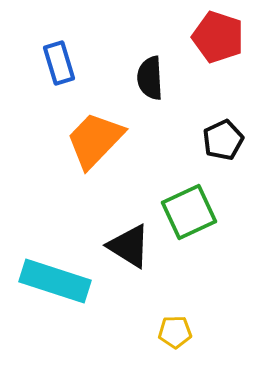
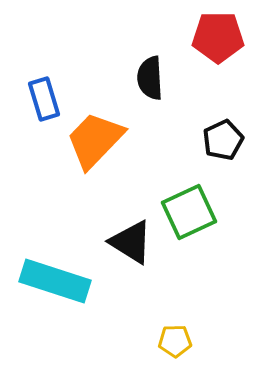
red pentagon: rotated 18 degrees counterclockwise
blue rectangle: moved 15 px left, 36 px down
black triangle: moved 2 px right, 4 px up
yellow pentagon: moved 9 px down
